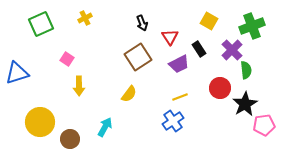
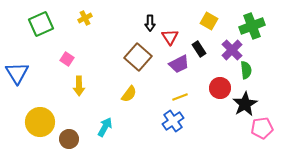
black arrow: moved 8 px right; rotated 21 degrees clockwise
brown square: rotated 16 degrees counterclockwise
blue triangle: rotated 45 degrees counterclockwise
pink pentagon: moved 2 px left, 3 px down
brown circle: moved 1 px left
